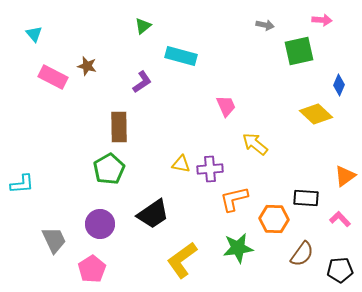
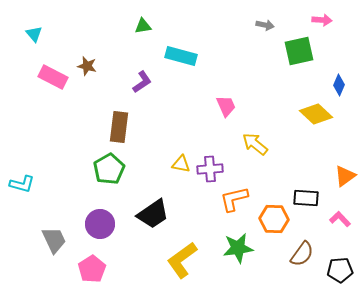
green triangle: rotated 30 degrees clockwise
brown rectangle: rotated 8 degrees clockwise
cyan L-shape: rotated 20 degrees clockwise
